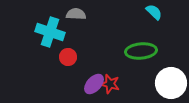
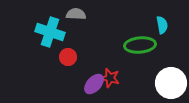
cyan semicircle: moved 8 px right, 13 px down; rotated 36 degrees clockwise
green ellipse: moved 1 px left, 6 px up
red star: moved 6 px up
